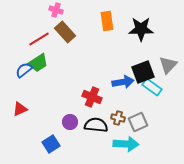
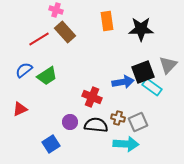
green trapezoid: moved 9 px right, 13 px down
